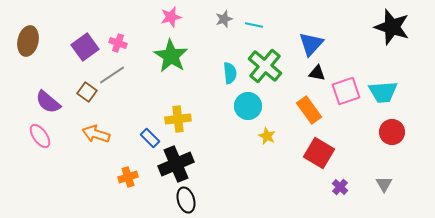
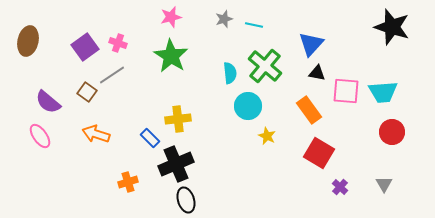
pink square: rotated 24 degrees clockwise
orange cross: moved 5 px down
